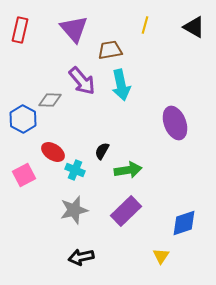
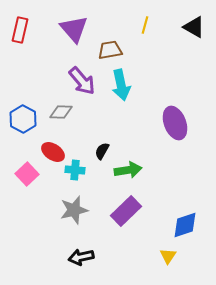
gray diamond: moved 11 px right, 12 px down
cyan cross: rotated 18 degrees counterclockwise
pink square: moved 3 px right, 1 px up; rotated 15 degrees counterclockwise
blue diamond: moved 1 px right, 2 px down
yellow triangle: moved 7 px right
